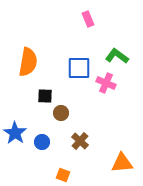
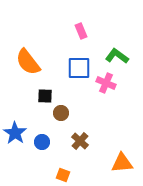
pink rectangle: moved 7 px left, 12 px down
orange semicircle: rotated 132 degrees clockwise
